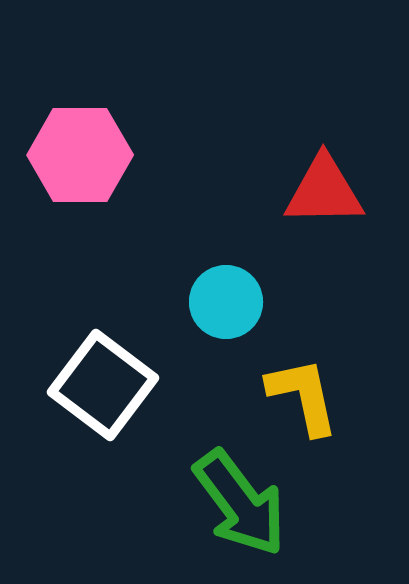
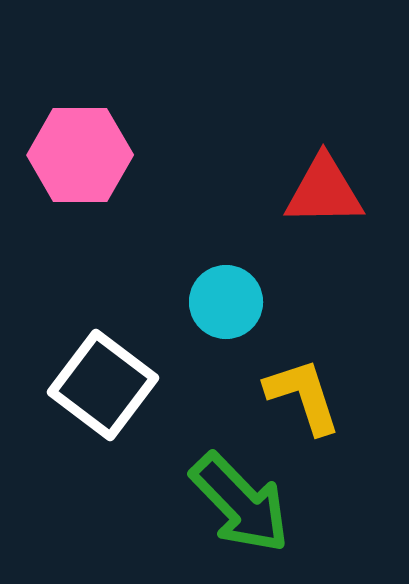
yellow L-shape: rotated 6 degrees counterclockwise
green arrow: rotated 7 degrees counterclockwise
